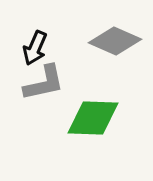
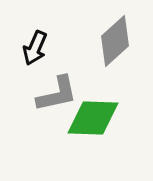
gray diamond: rotated 66 degrees counterclockwise
gray L-shape: moved 13 px right, 11 px down
